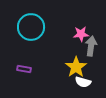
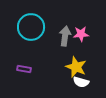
gray arrow: moved 26 px left, 10 px up
yellow star: rotated 15 degrees counterclockwise
white semicircle: moved 2 px left
